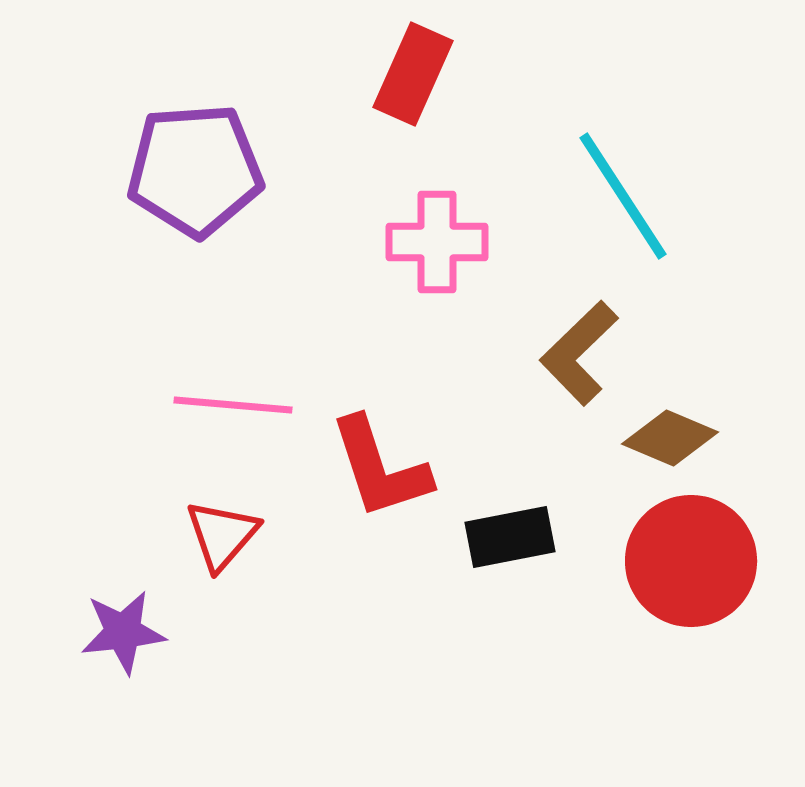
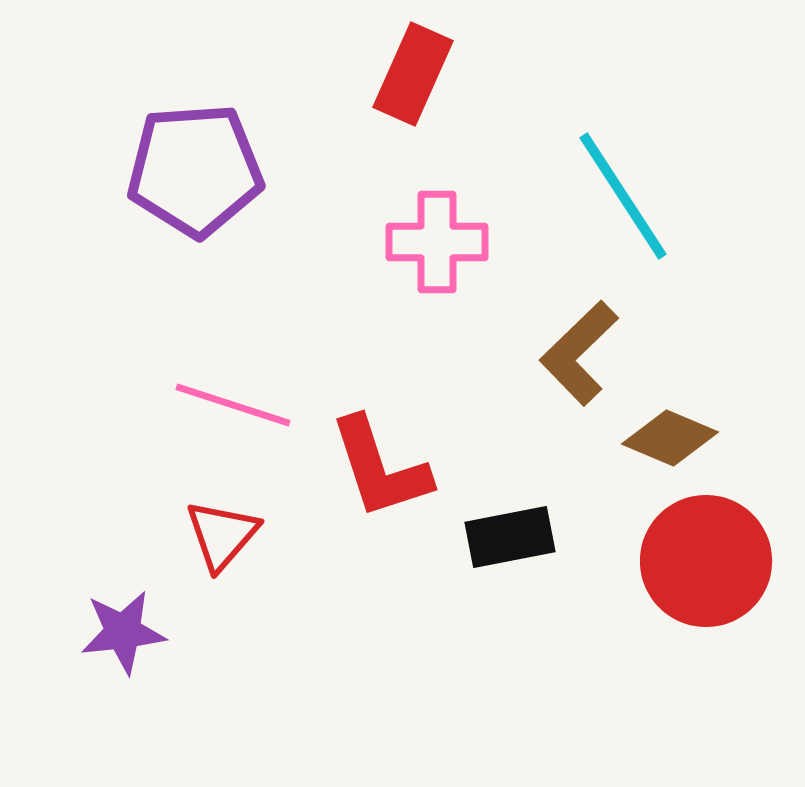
pink line: rotated 13 degrees clockwise
red circle: moved 15 px right
